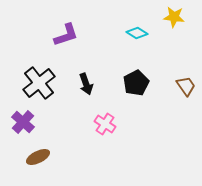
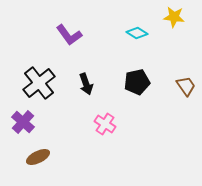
purple L-shape: moved 3 px right; rotated 72 degrees clockwise
black pentagon: moved 1 px right, 1 px up; rotated 15 degrees clockwise
